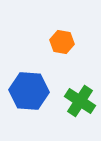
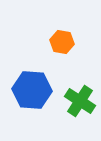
blue hexagon: moved 3 px right, 1 px up
